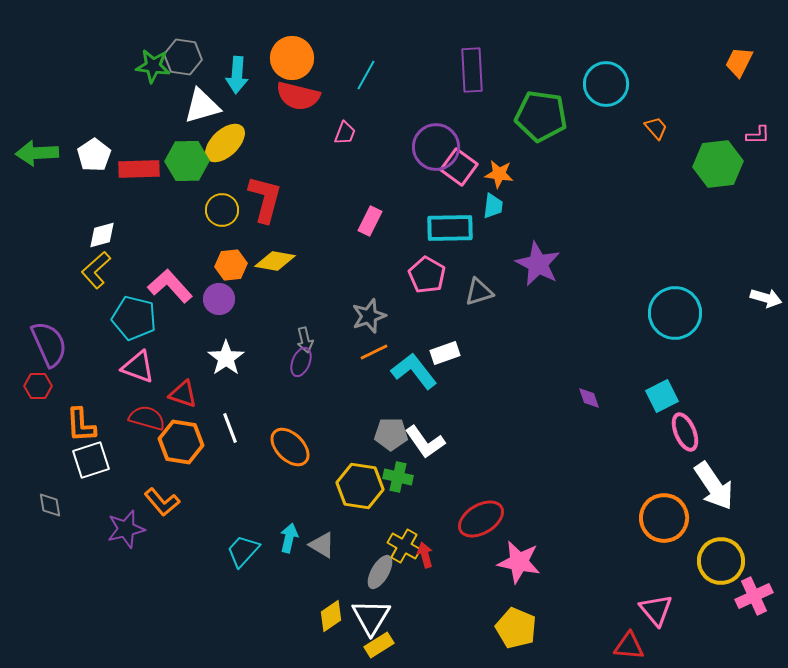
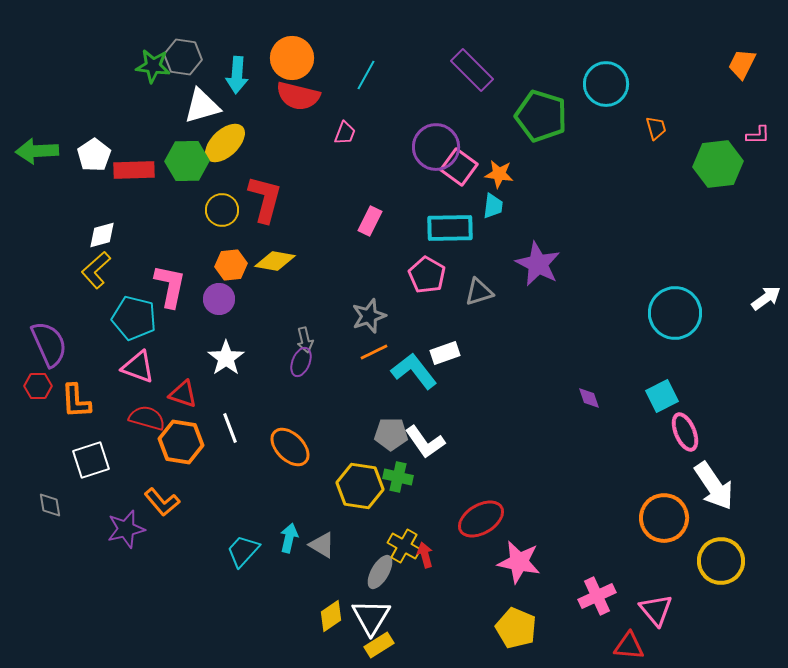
orange trapezoid at (739, 62): moved 3 px right, 2 px down
purple rectangle at (472, 70): rotated 42 degrees counterclockwise
green pentagon at (541, 116): rotated 9 degrees clockwise
orange trapezoid at (656, 128): rotated 25 degrees clockwise
green arrow at (37, 153): moved 2 px up
red rectangle at (139, 169): moved 5 px left, 1 px down
pink L-shape at (170, 286): rotated 54 degrees clockwise
white arrow at (766, 298): rotated 52 degrees counterclockwise
orange L-shape at (81, 425): moved 5 px left, 24 px up
pink cross at (754, 596): moved 157 px left
